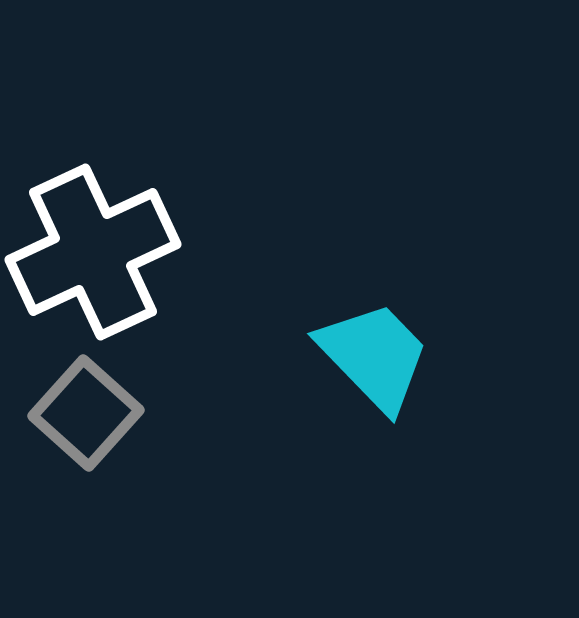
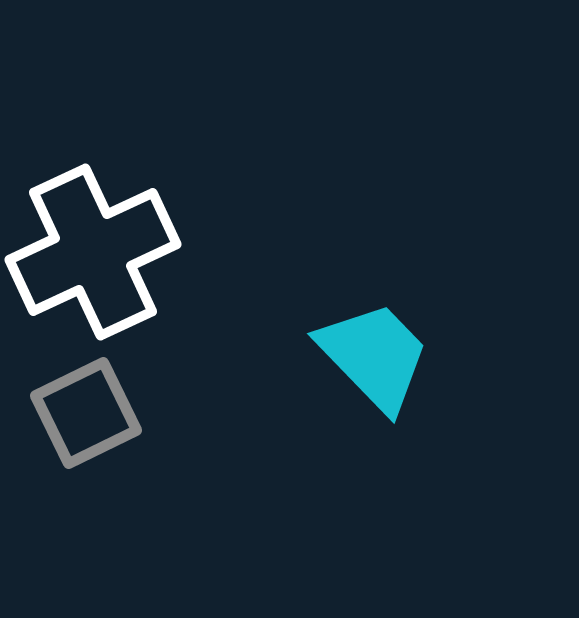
gray square: rotated 22 degrees clockwise
